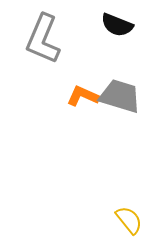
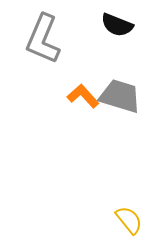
orange L-shape: rotated 24 degrees clockwise
